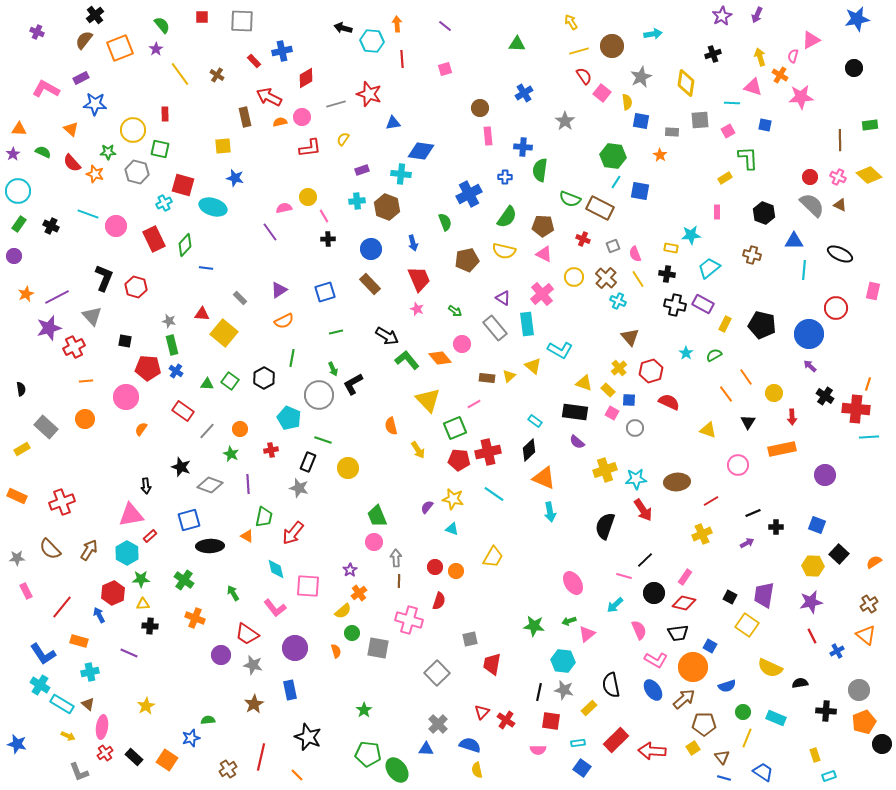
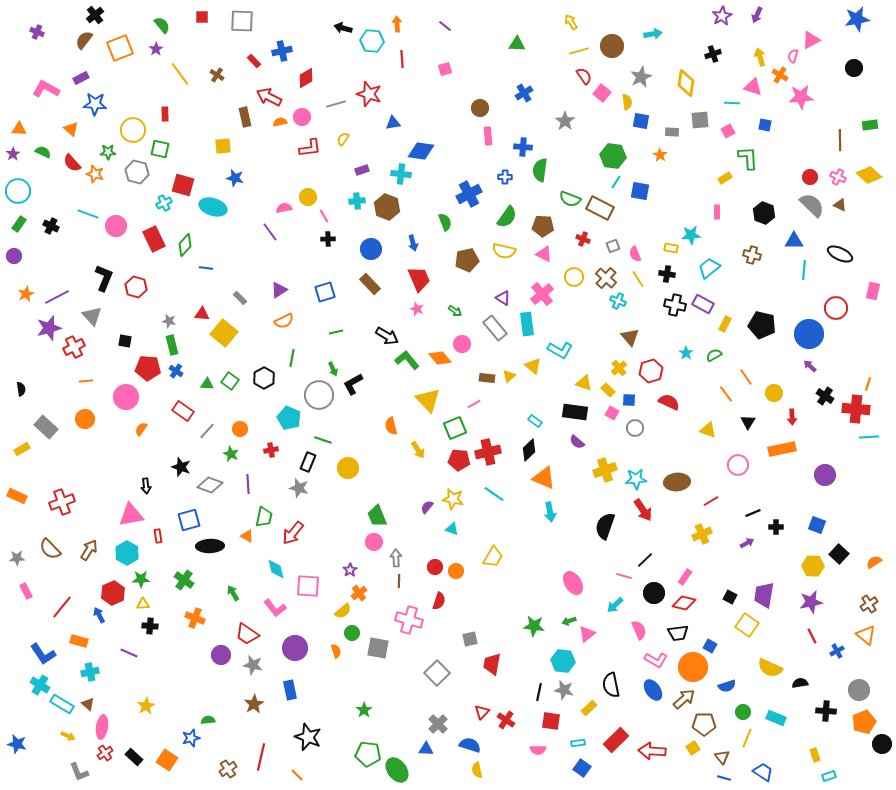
red rectangle at (150, 536): moved 8 px right; rotated 56 degrees counterclockwise
